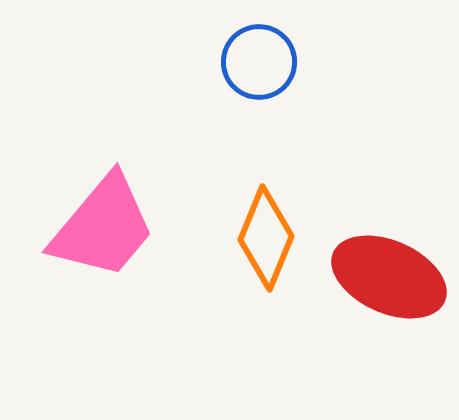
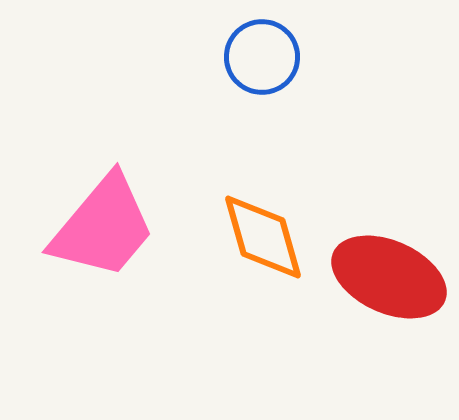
blue circle: moved 3 px right, 5 px up
orange diamond: moved 3 px left, 1 px up; rotated 38 degrees counterclockwise
